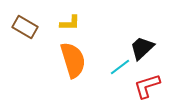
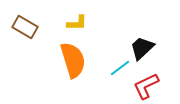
yellow L-shape: moved 7 px right
cyan line: moved 1 px down
red L-shape: moved 1 px left; rotated 8 degrees counterclockwise
